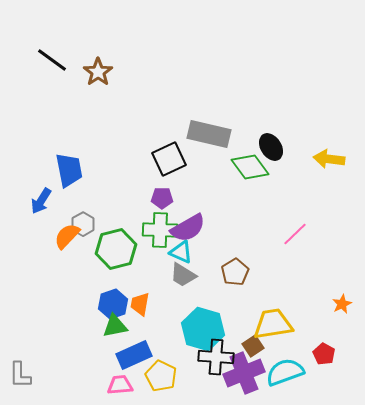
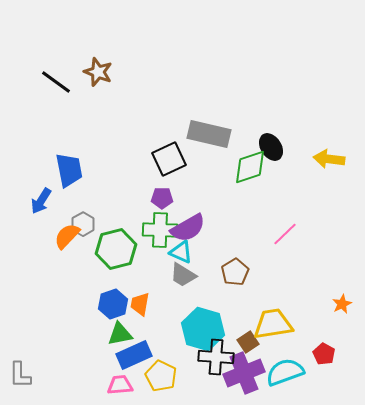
black line: moved 4 px right, 22 px down
brown star: rotated 16 degrees counterclockwise
green diamond: rotated 72 degrees counterclockwise
pink line: moved 10 px left
green triangle: moved 5 px right, 8 px down
brown square: moved 5 px left, 4 px up
